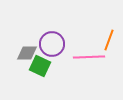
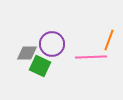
pink line: moved 2 px right
